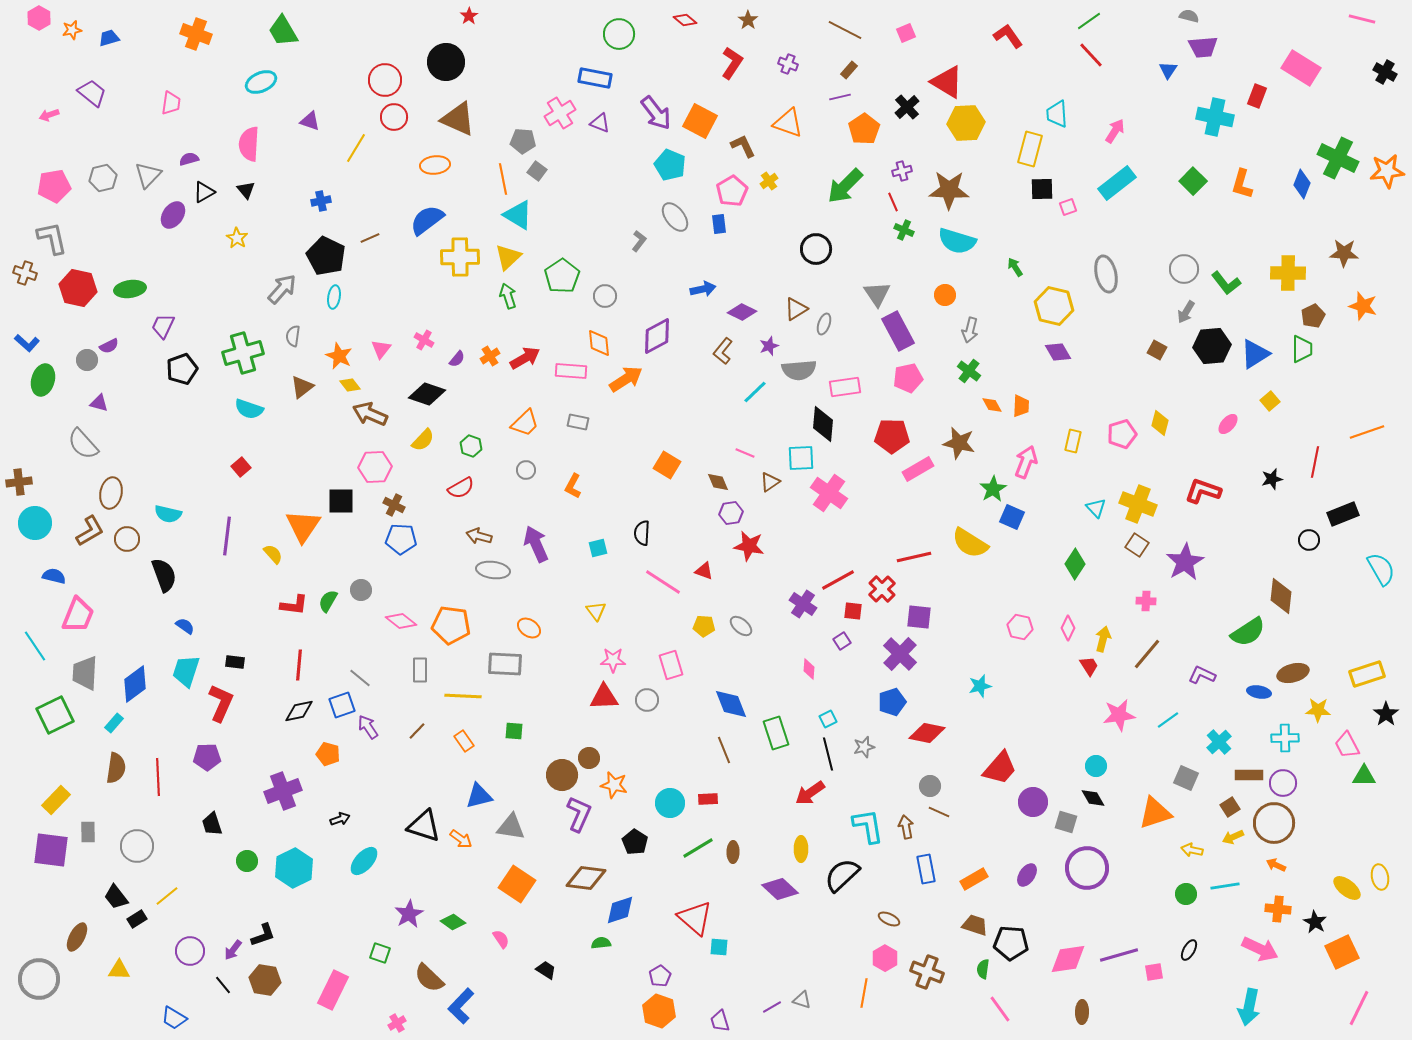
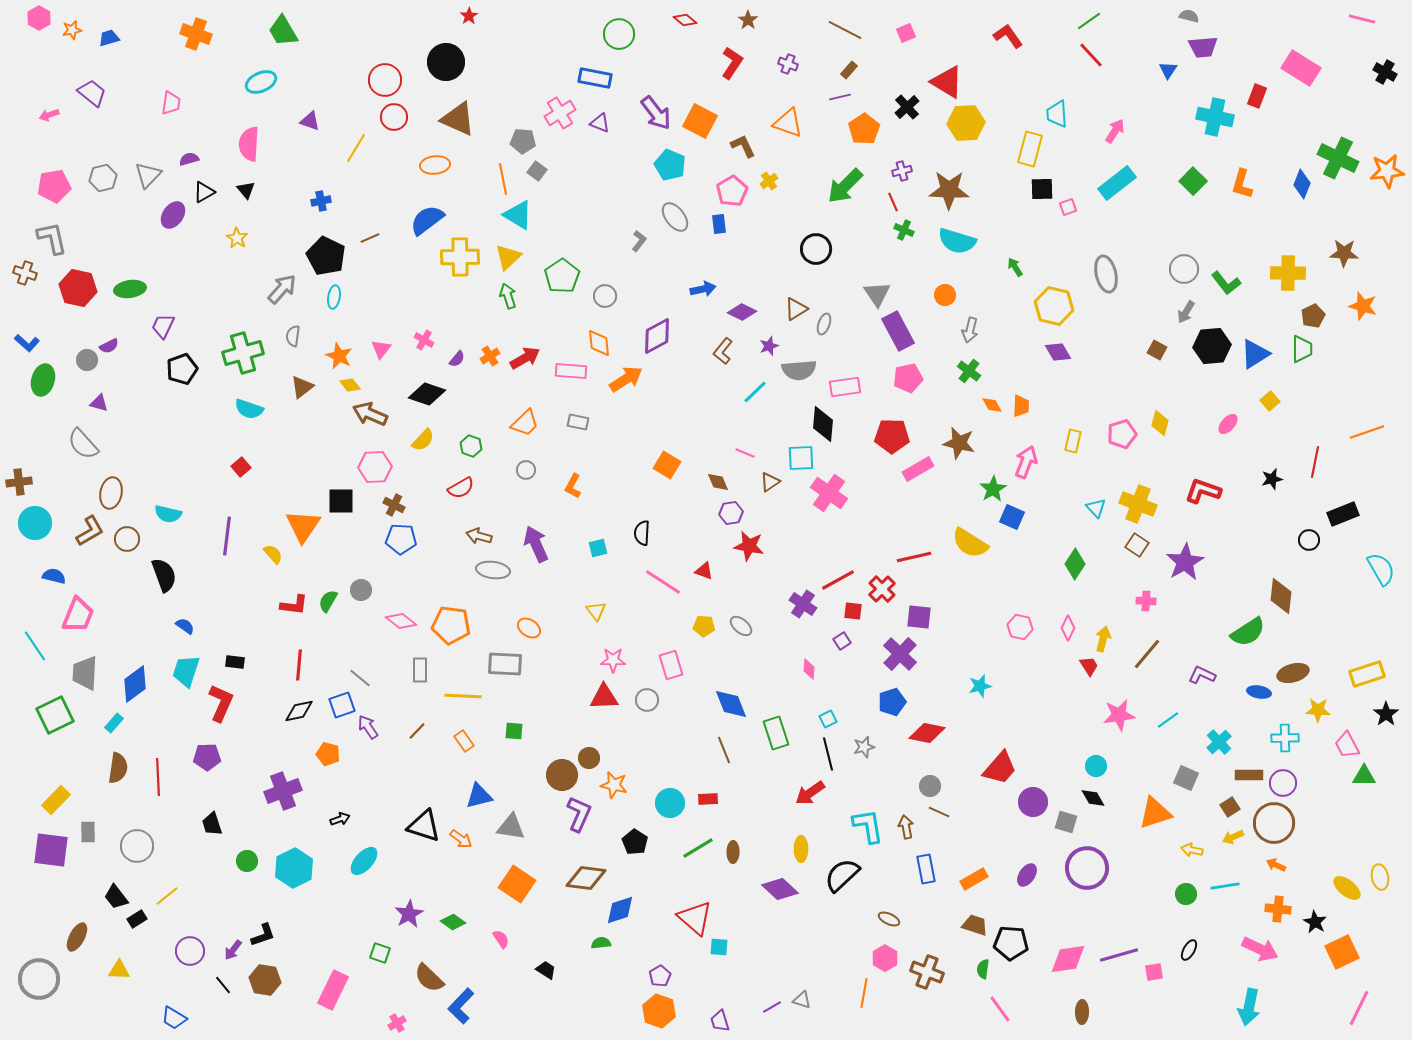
brown semicircle at (116, 768): moved 2 px right
